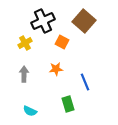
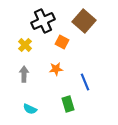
yellow cross: moved 2 px down; rotated 16 degrees counterclockwise
cyan semicircle: moved 2 px up
